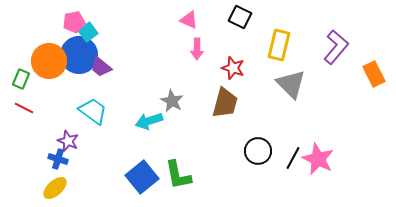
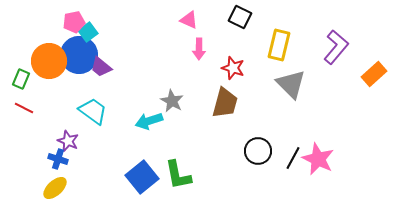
pink arrow: moved 2 px right
orange rectangle: rotated 75 degrees clockwise
